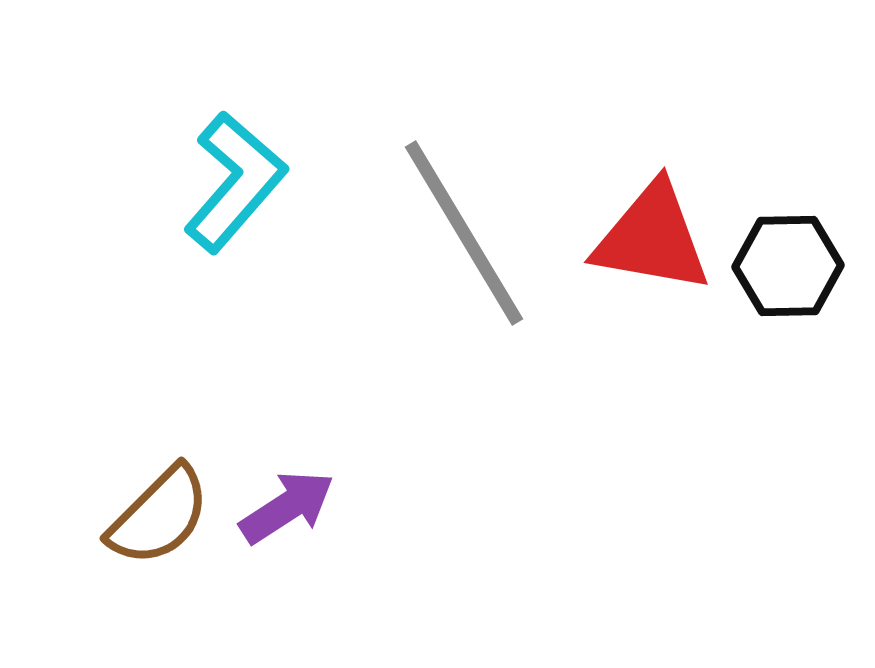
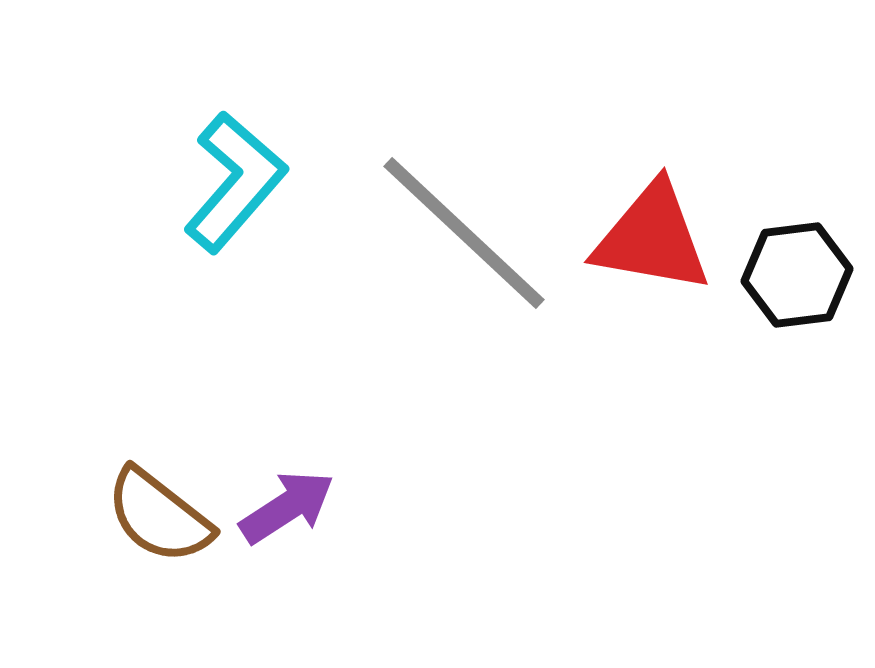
gray line: rotated 16 degrees counterclockwise
black hexagon: moved 9 px right, 9 px down; rotated 6 degrees counterclockwise
brown semicircle: rotated 83 degrees clockwise
